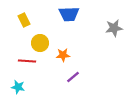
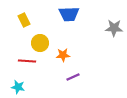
gray star: rotated 12 degrees clockwise
purple line: rotated 16 degrees clockwise
